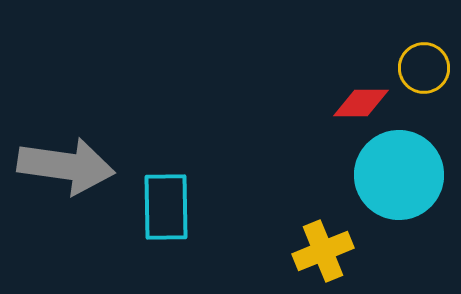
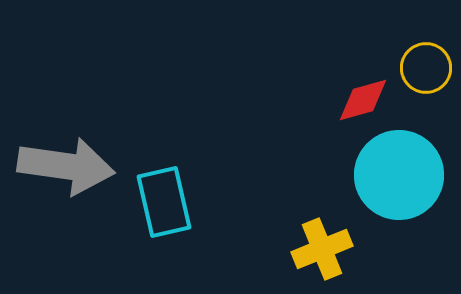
yellow circle: moved 2 px right
red diamond: moved 2 px right, 3 px up; rotated 16 degrees counterclockwise
cyan rectangle: moved 2 px left, 5 px up; rotated 12 degrees counterclockwise
yellow cross: moved 1 px left, 2 px up
